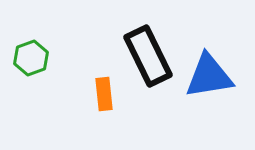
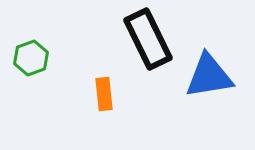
black rectangle: moved 17 px up
